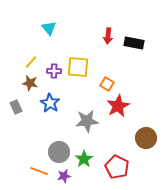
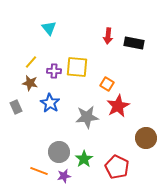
yellow square: moved 1 px left
gray star: moved 4 px up
